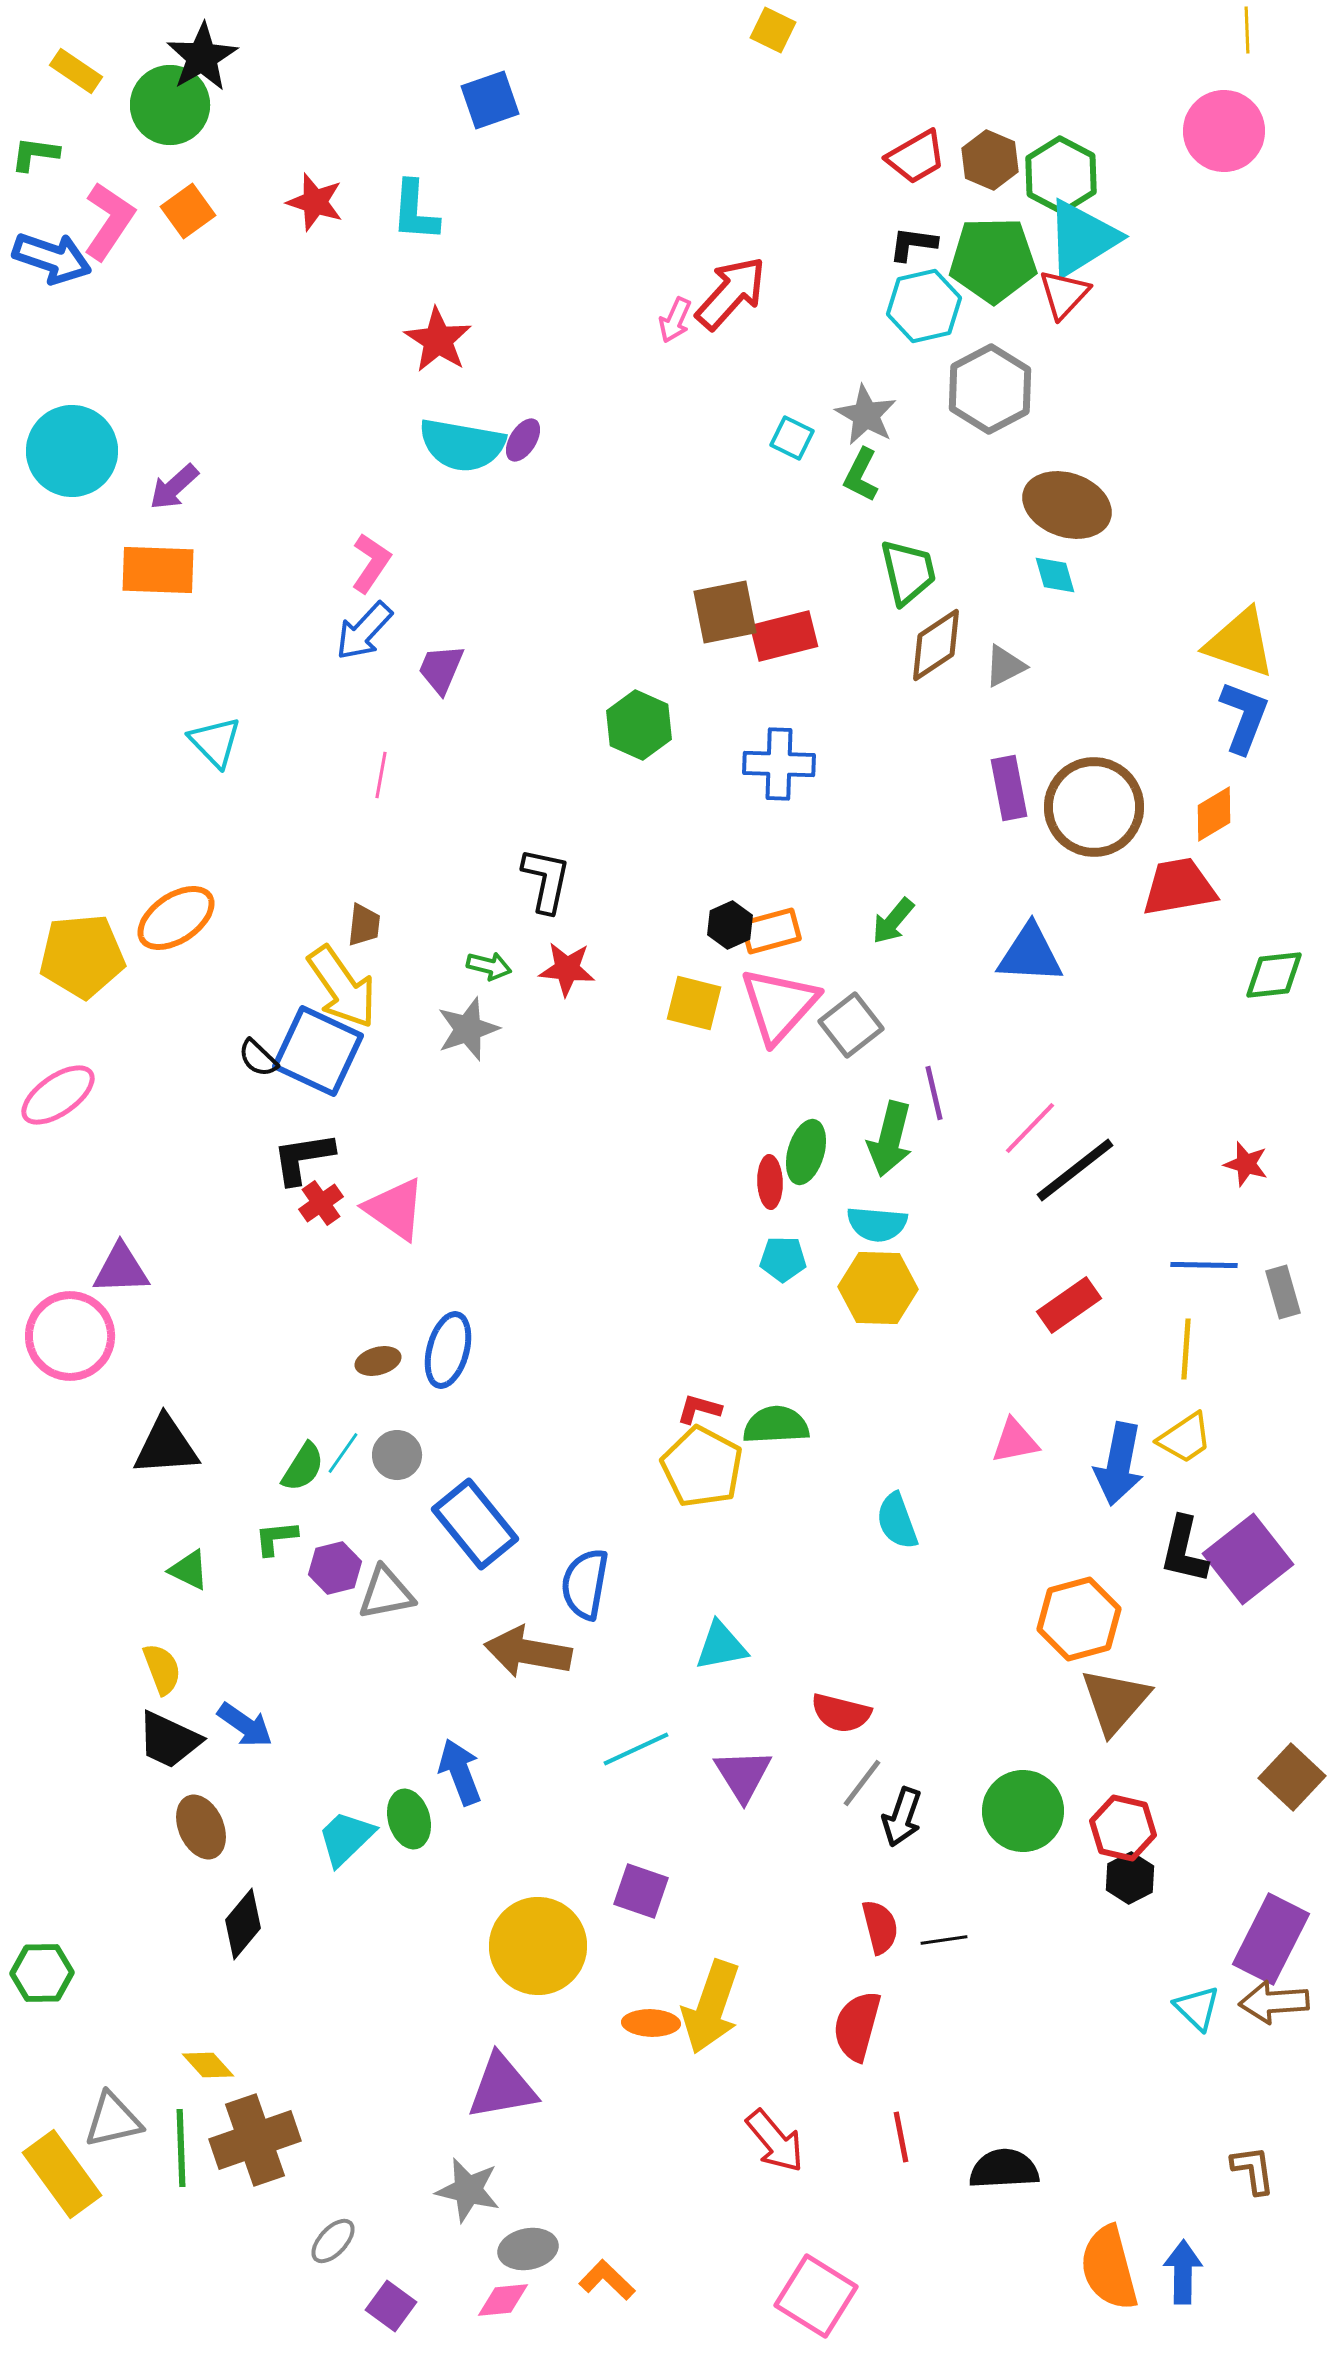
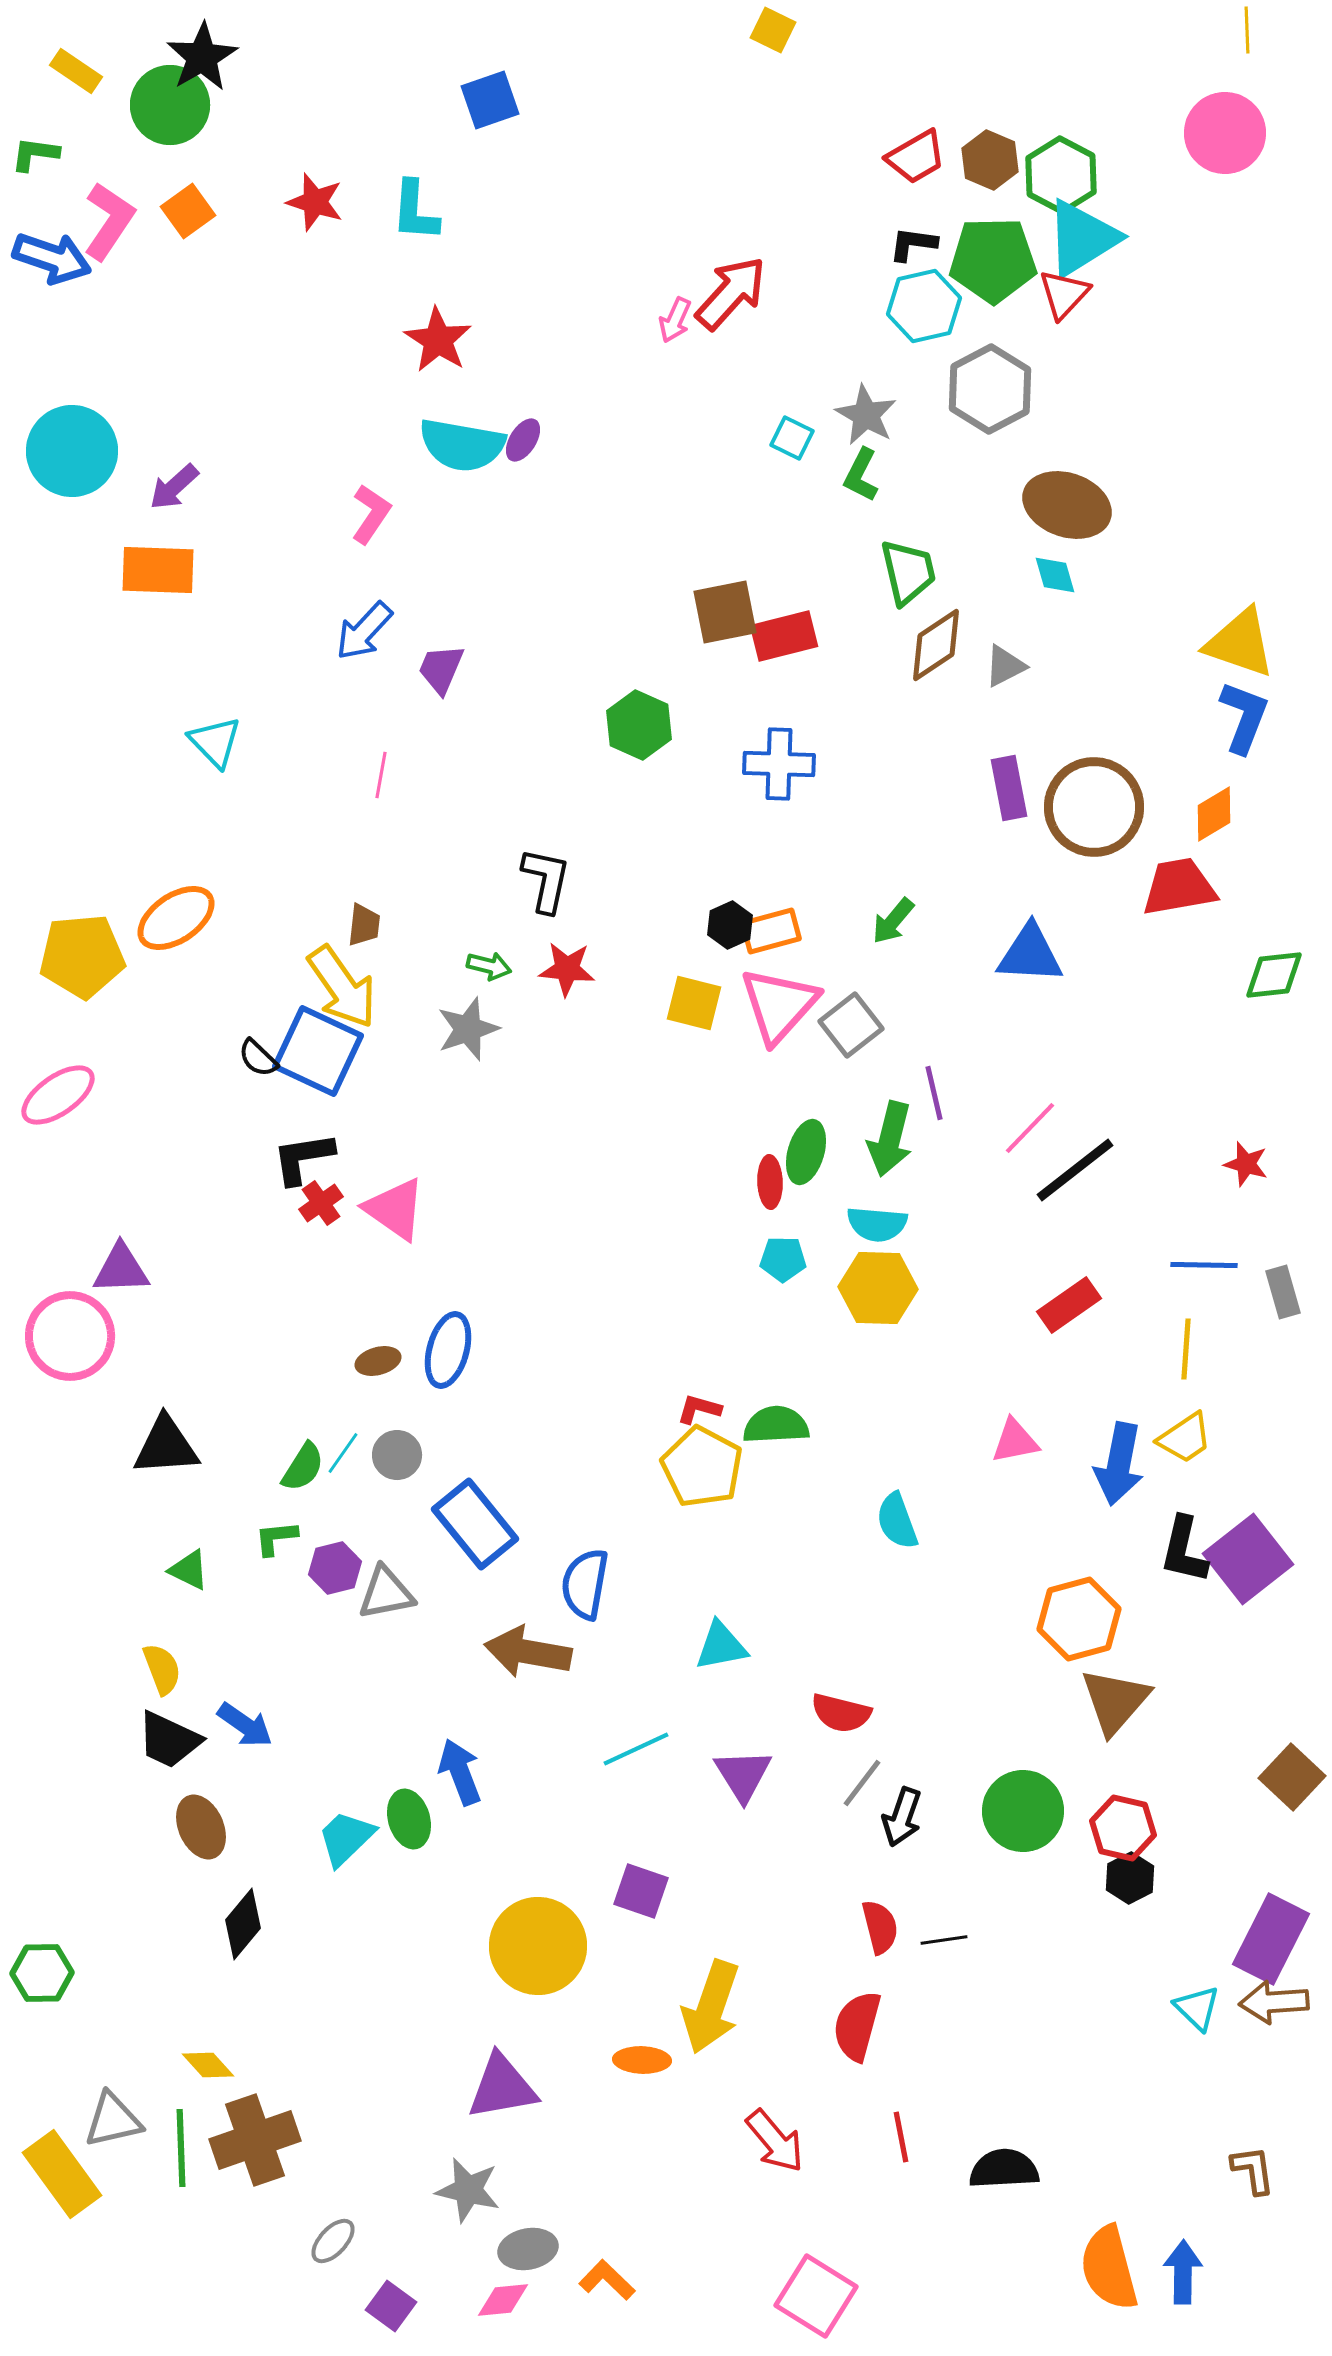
pink circle at (1224, 131): moved 1 px right, 2 px down
pink L-shape at (371, 563): moved 49 px up
orange ellipse at (651, 2023): moved 9 px left, 37 px down
